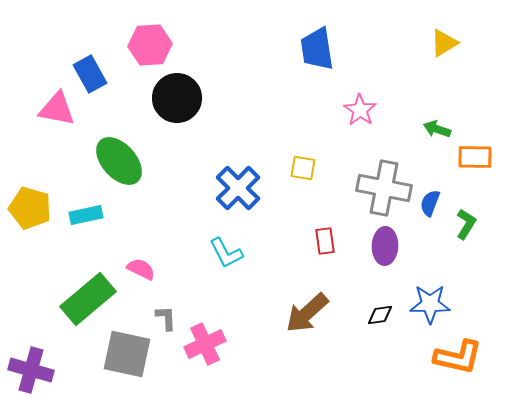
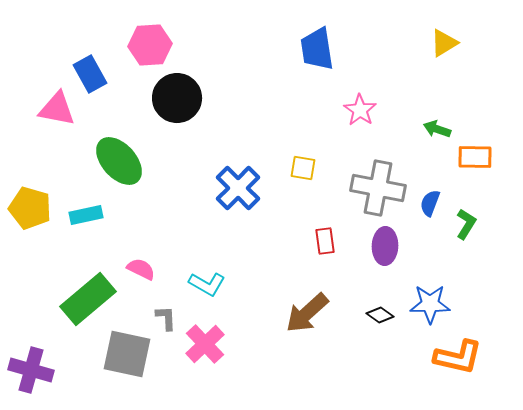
gray cross: moved 6 px left
cyan L-shape: moved 19 px left, 31 px down; rotated 33 degrees counterclockwise
black diamond: rotated 44 degrees clockwise
pink cross: rotated 18 degrees counterclockwise
